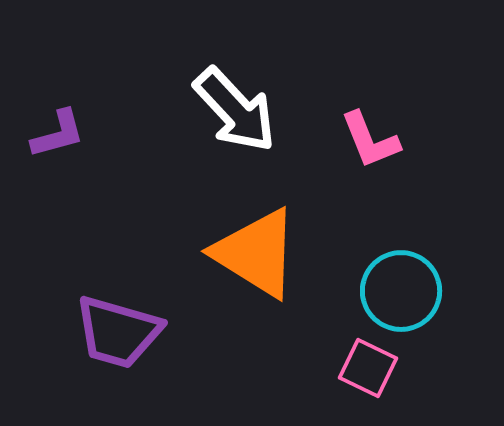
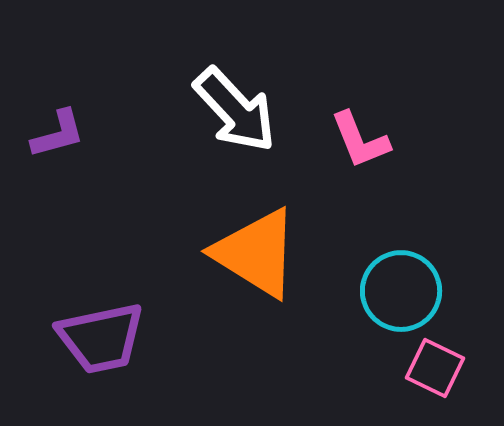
pink L-shape: moved 10 px left
purple trapezoid: moved 17 px left, 6 px down; rotated 28 degrees counterclockwise
pink square: moved 67 px right
